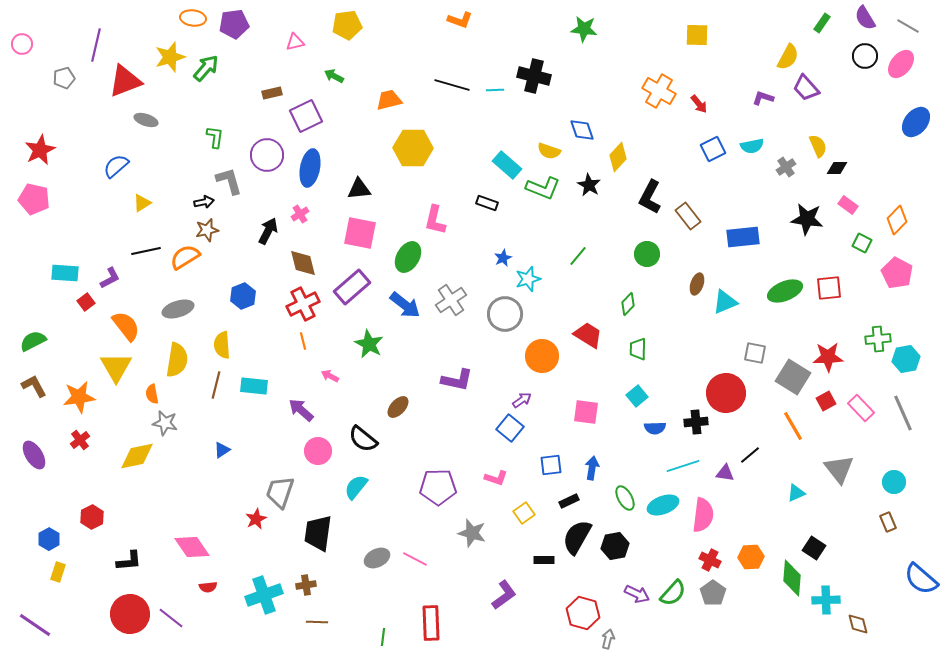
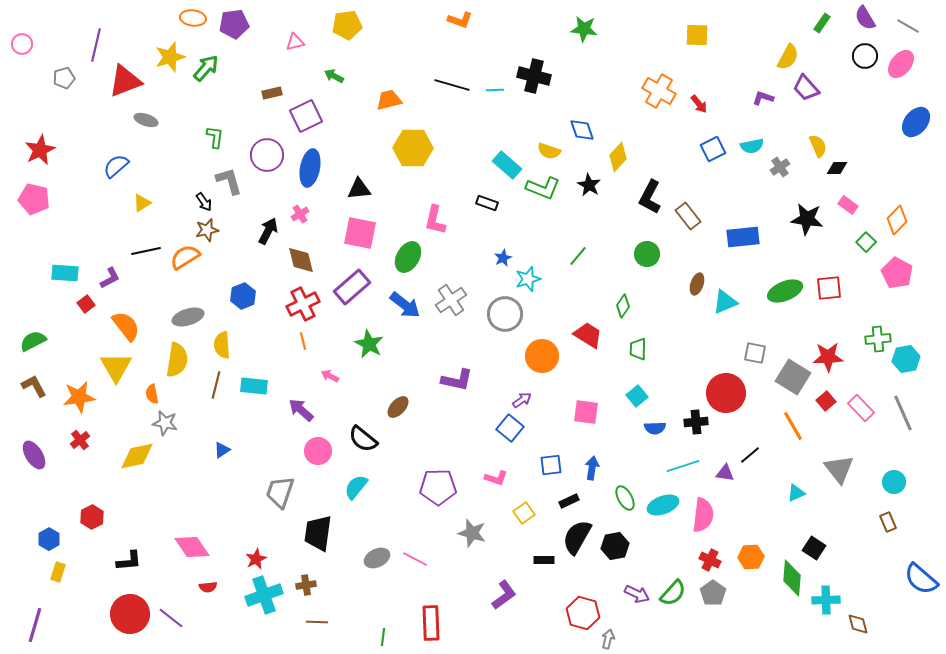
gray cross at (786, 167): moved 6 px left
black arrow at (204, 202): rotated 66 degrees clockwise
green square at (862, 243): moved 4 px right, 1 px up; rotated 18 degrees clockwise
brown diamond at (303, 263): moved 2 px left, 3 px up
red square at (86, 302): moved 2 px down
green diamond at (628, 304): moved 5 px left, 2 px down; rotated 10 degrees counterclockwise
gray ellipse at (178, 309): moved 10 px right, 8 px down
red square at (826, 401): rotated 12 degrees counterclockwise
red star at (256, 519): moved 40 px down
purple line at (35, 625): rotated 72 degrees clockwise
